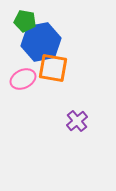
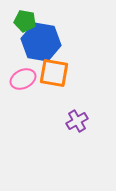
blue hexagon: rotated 21 degrees clockwise
orange square: moved 1 px right, 5 px down
purple cross: rotated 10 degrees clockwise
